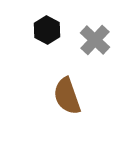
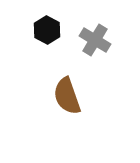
gray cross: rotated 12 degrees counterclockwise
